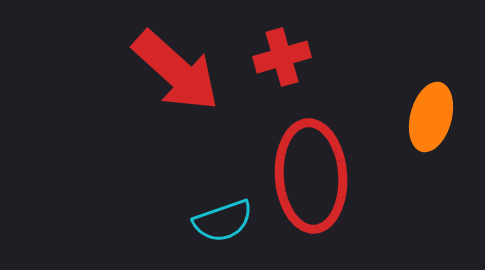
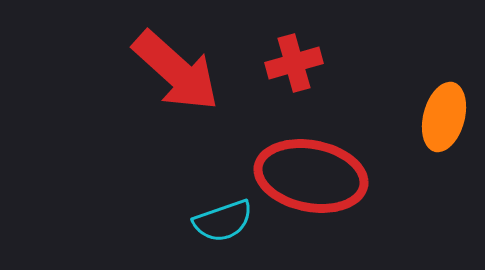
red cross: moved 12 px right, 6 px down
orange ellipse: moved 13 px right
red ellipse: rotated 75 degrees counterclockwise
